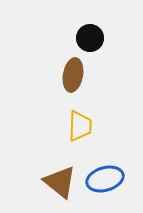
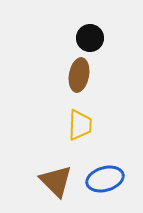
brown ellipse: moved 6 px right
yellow trapezoid: moved 1 px up
brown triangle: moved 4 px left, 1 px up; rotated 6 degrees clockwise
